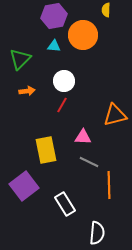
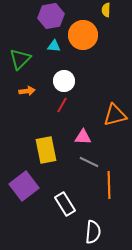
purple hexagon: moved 3 px left
white semicircle: moved 4 px left, 1 px up
